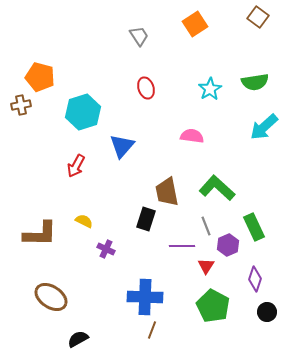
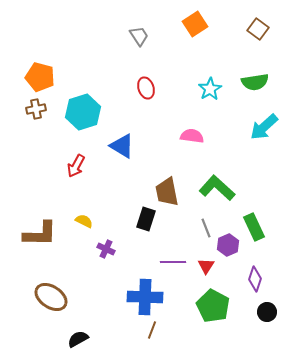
brown square: moved 12 px down
brown cross: moved 15 px right, 4 px down
blue triangle: rotated 40 degrees counterclockwise
gray line: moved 2 px down
purple line: moved 9 px left, 16 px down
